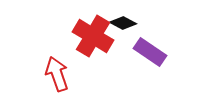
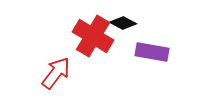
purple rectangle: moved 2 px right; rotated 24 degrees counterclockwise
red arrow: moved 1 px left, 1 px up; rotated 56 degrees clockwise
